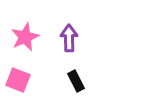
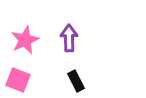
pink star: moved 3 px down
